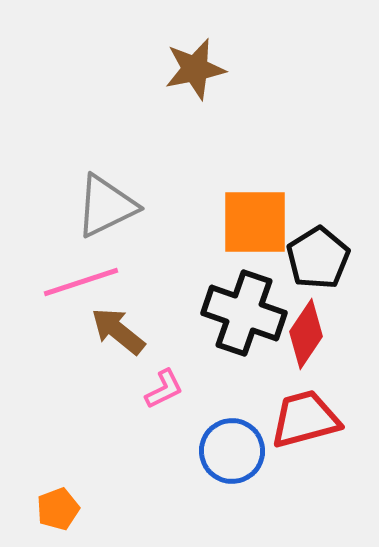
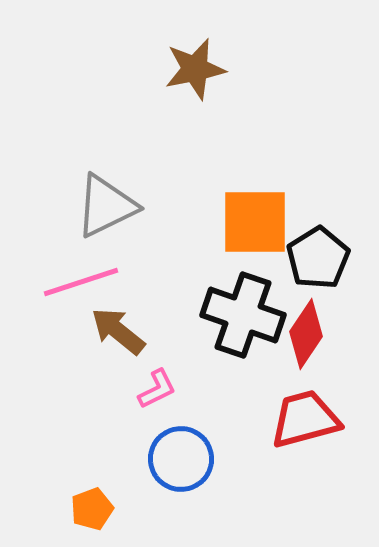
black cross: moved 1 px left, 2 px down
pink L-shape: moved 7 px left
blue circle: moved 51 px left, 8 px down
orange pentagon: moved 34 px right
